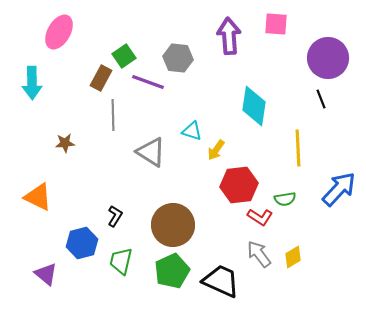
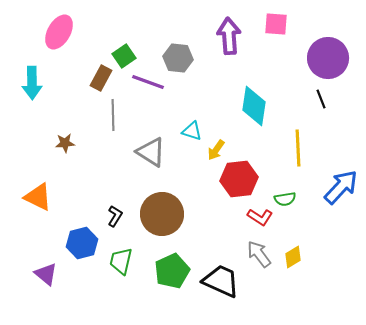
red hexagon: moved 6 px up
blue arrow: moved 2 px right, 2 px up
brown circle: moved 11 px left, 11 px up
